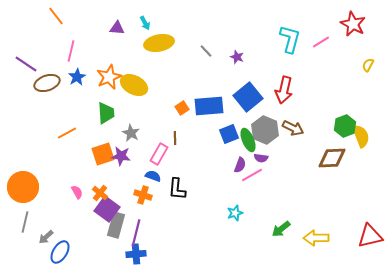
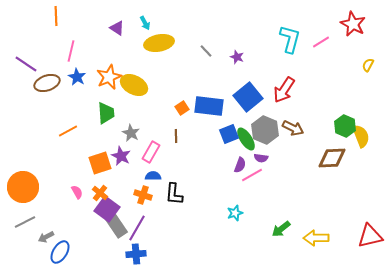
orange line at (56, 16): rotated 36 degrees clockwise
purple triangle at (117, 28): rotated 28 degrees clockwise
blue star at (77, 77): rotated 12 degrees counterclockwise
red arrow at (284, 90): rotated 20 degrees clockwise
blue rectangle at (209, 106): rotated 12 degrees clockwise
green hexagon at (345, 126): rotated 15 degrees counterclockwise
orange line at (67, 133): moved 1 px right, 2 px up
brown line at (175, 138): moved 1 px right, 2 px up
green ellipse at (248, 140): moved 2 px left, 1 px up; rotated 10 degrees counterclockwise
orange square at (103, 154): moved 3 px left, 9 px down
pink rectangle at (159, 154): moved 8 px left, 2 px up
purple star at (121, 156): rotated 18 degrees clockwise
blue semicircle at (153, 176): rotated 21 degrees counterclockwise
black L-shape at (177, 189): moved 3 px left, 5 px down
gray line at (25, 222): rotated 50 degrees clockwise
gray rectangle at (116, 225): rotated 50 degrees counterclockwise
purple line at (136, 233): moved 1 px right, 5 px up; rotated 16 degrees clockwise
gray arrow at (46, 237): rotated 14 degrees clockwise
